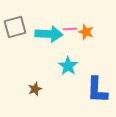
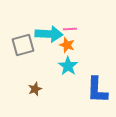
gray square: moved 8 px right, 18 px down
orange star: moved 19 px left, 13 px down
